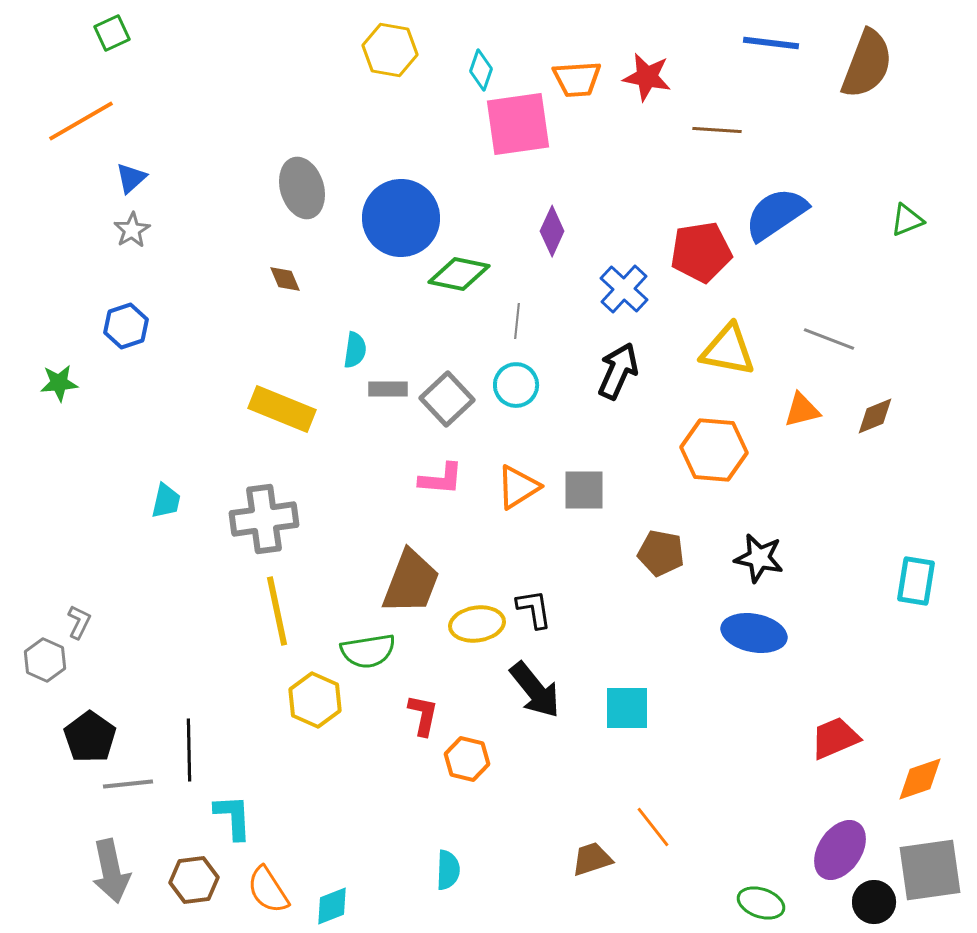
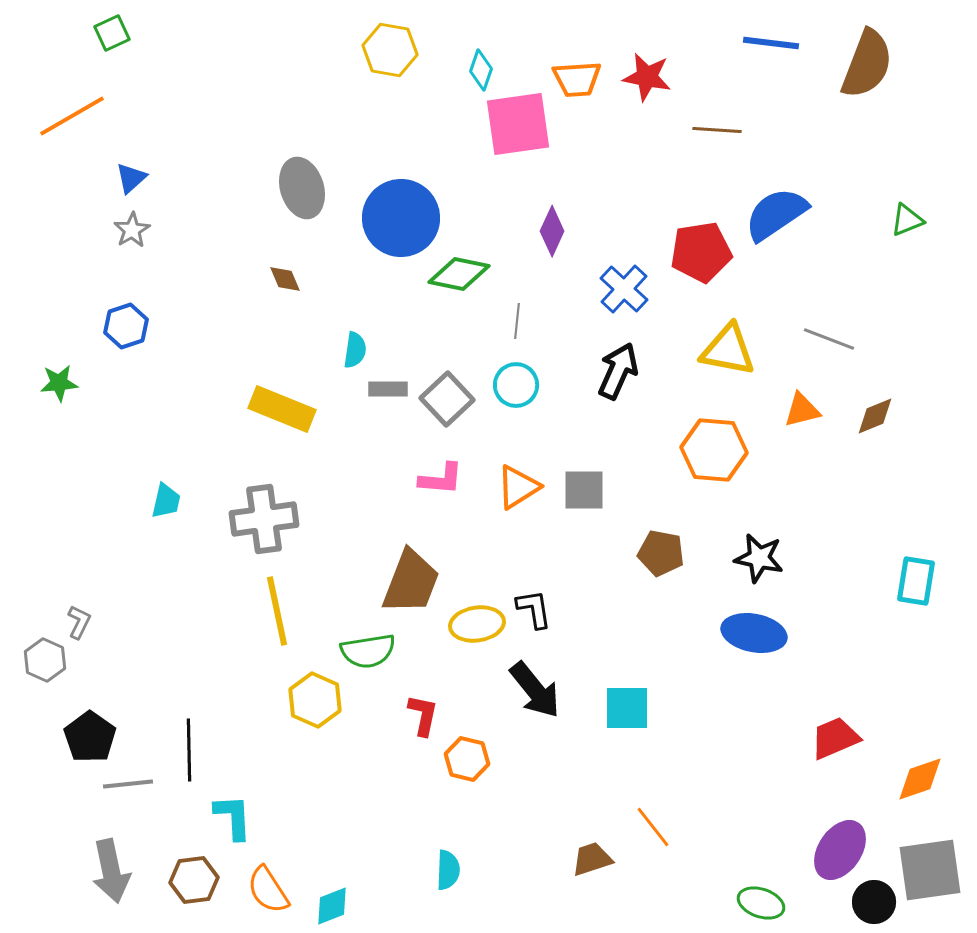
orange line at (81, 121): moved 9 px left, 5 px up
